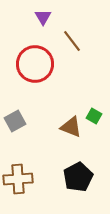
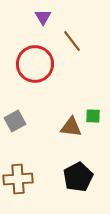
green square: moved 1 px left; rotated 28 degrees counterclockwise
brown triangle: rotated 15 degrees counterclockwise
